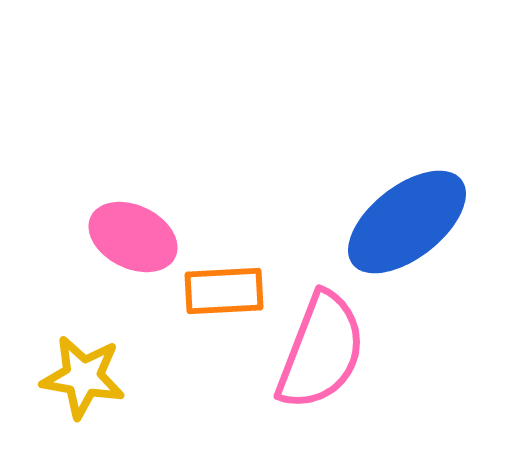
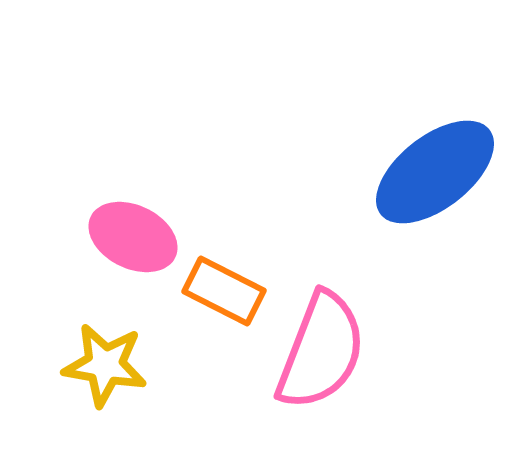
blue ellipse: moved 28 px right, 50 px up
orange rectangle: rotated 30 degrees clockwise
yellow star: moved 22 px right, 12 px up
